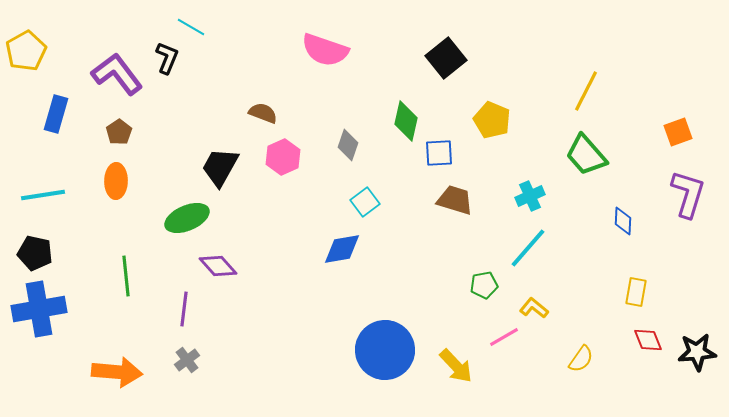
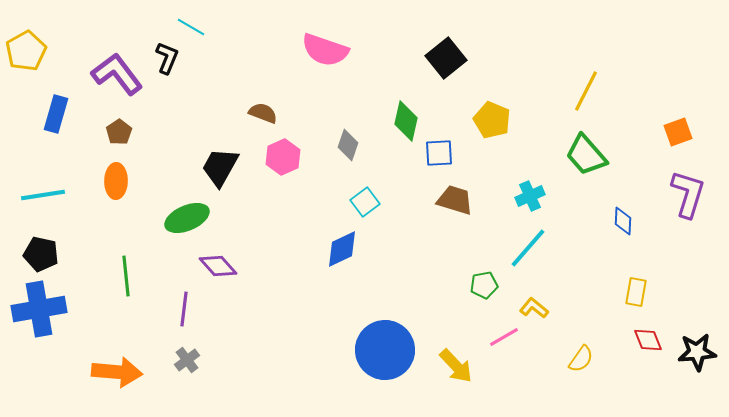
blue diamond at (342, 249): rotated 15 degrees counterclockwise
black pentagon at (35, 253): moved 6 px right, 1 px down
